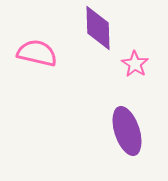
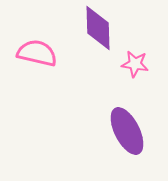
pink star: rotated 24 degrees counterclockwise
purple ellipse: rotated 9 degrees counterclockwise
